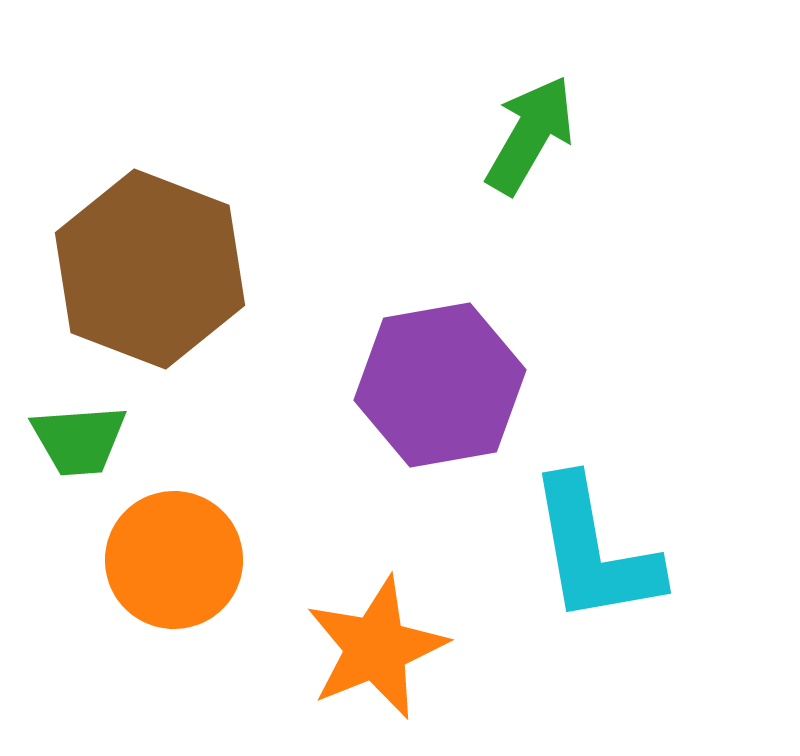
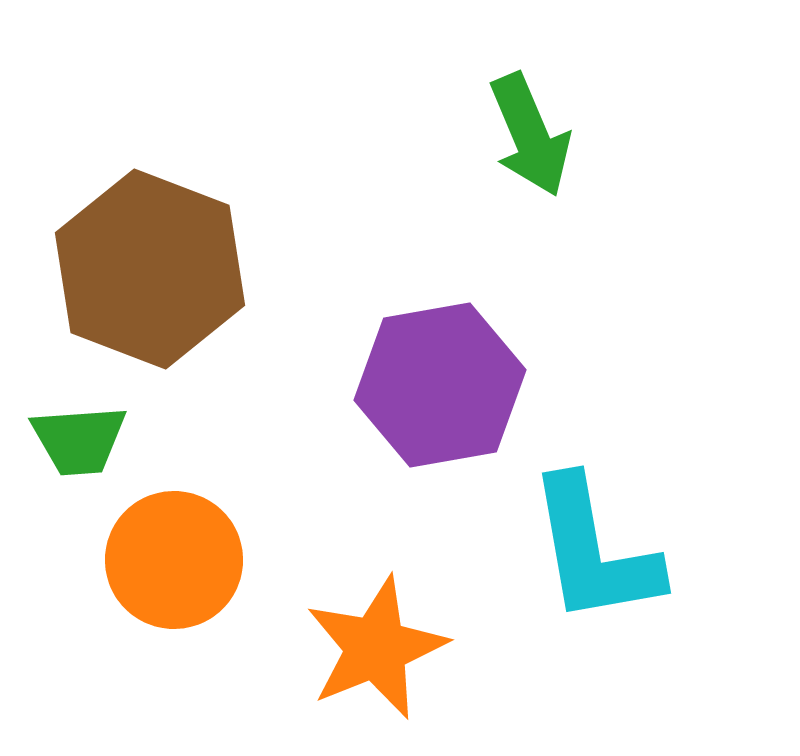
green arrow: rotated 127 degrees clockwise
